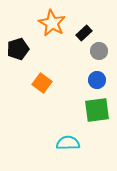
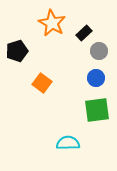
black pentagon: moved 1 px left, 2 px down
blue circle: moved 1 px left, 2 px up
